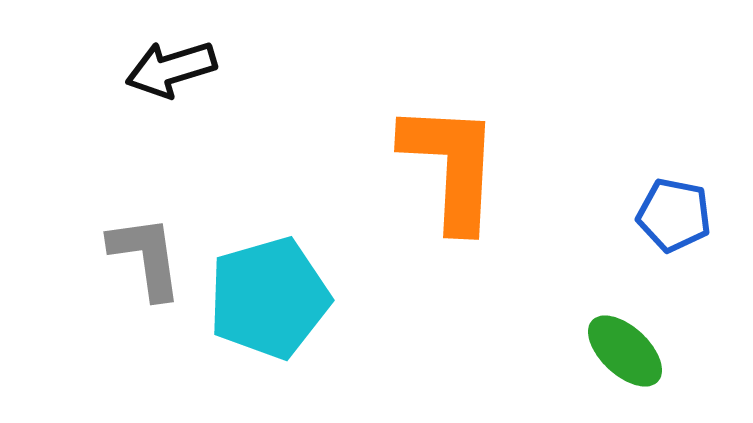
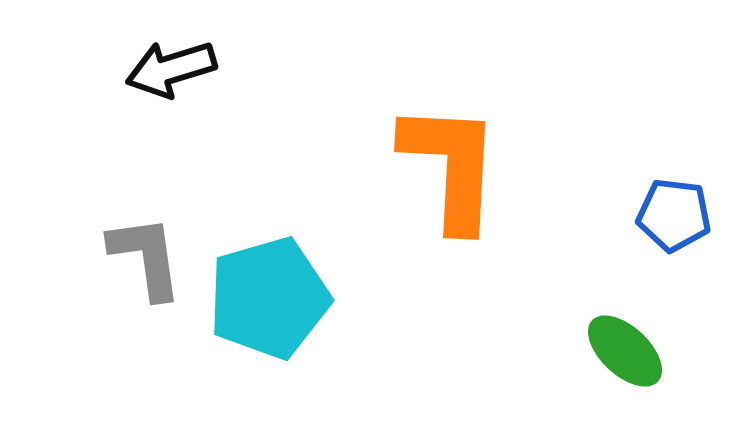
blue pentagon: rotated 4 degrees counterclockwise
